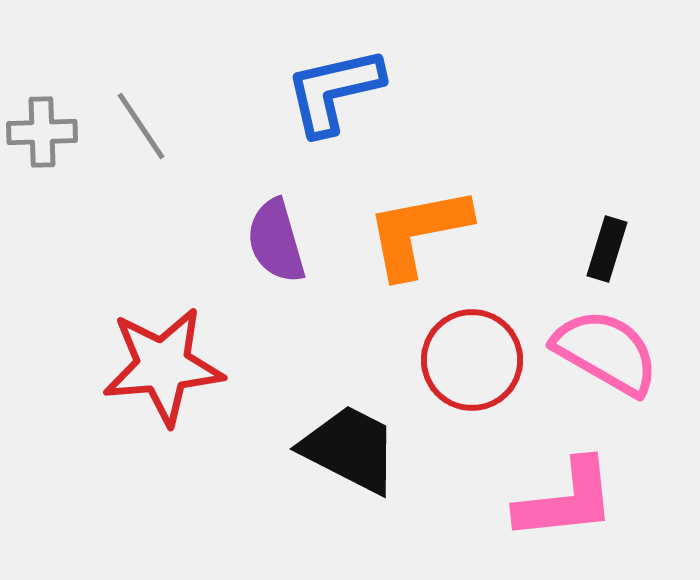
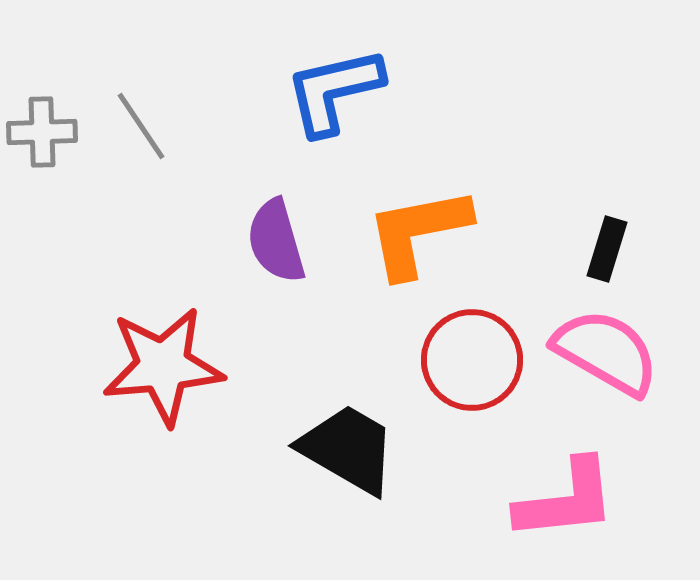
black trapezoid: moved 2 px left; rotated 3 degrees clockwise
